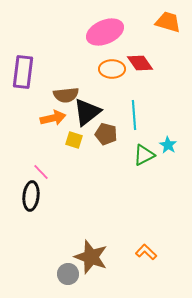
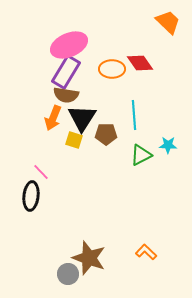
orange trapezoid: rotated 28 degrees clockwise
pink ellipse: moved 36 px left, 13 px down
purple rectangle: moved 43 px right; rotated 24 degrees clockwise
brown semicircle: rotated 15 degrees clockwise
black triangle: moved 5 px left, 6 px down; rotated 20 degrees counterclockwise
orange arrow: rotated 125 degrees clockwise
brown pentagon: rotated 15 degrees counterclockwise
cyan star: rotated 30 degrees counterclockwise
green triangle: moved 3 px left
brown star: moved 2 px left, 1 px down
